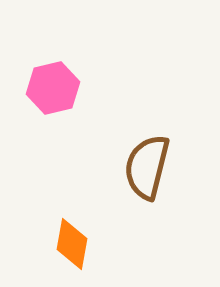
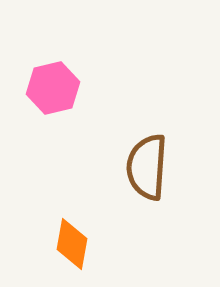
brown semicircle: rotated 10 degrees counterclockwise
